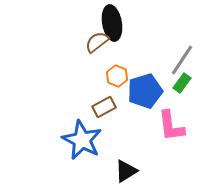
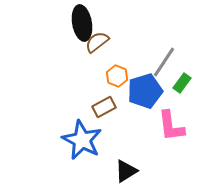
black ellipse: moved 30 px left
gray line: moved 18 px left, 2 px down
